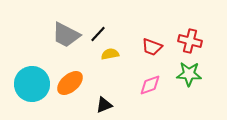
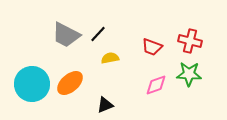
yellow semicircle: moved 4 px down
pink diamond: moved 6 px right
black triangle: moved 1 px right
